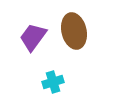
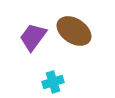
brown ellipse: rotated 44 degrees counterclockwise
